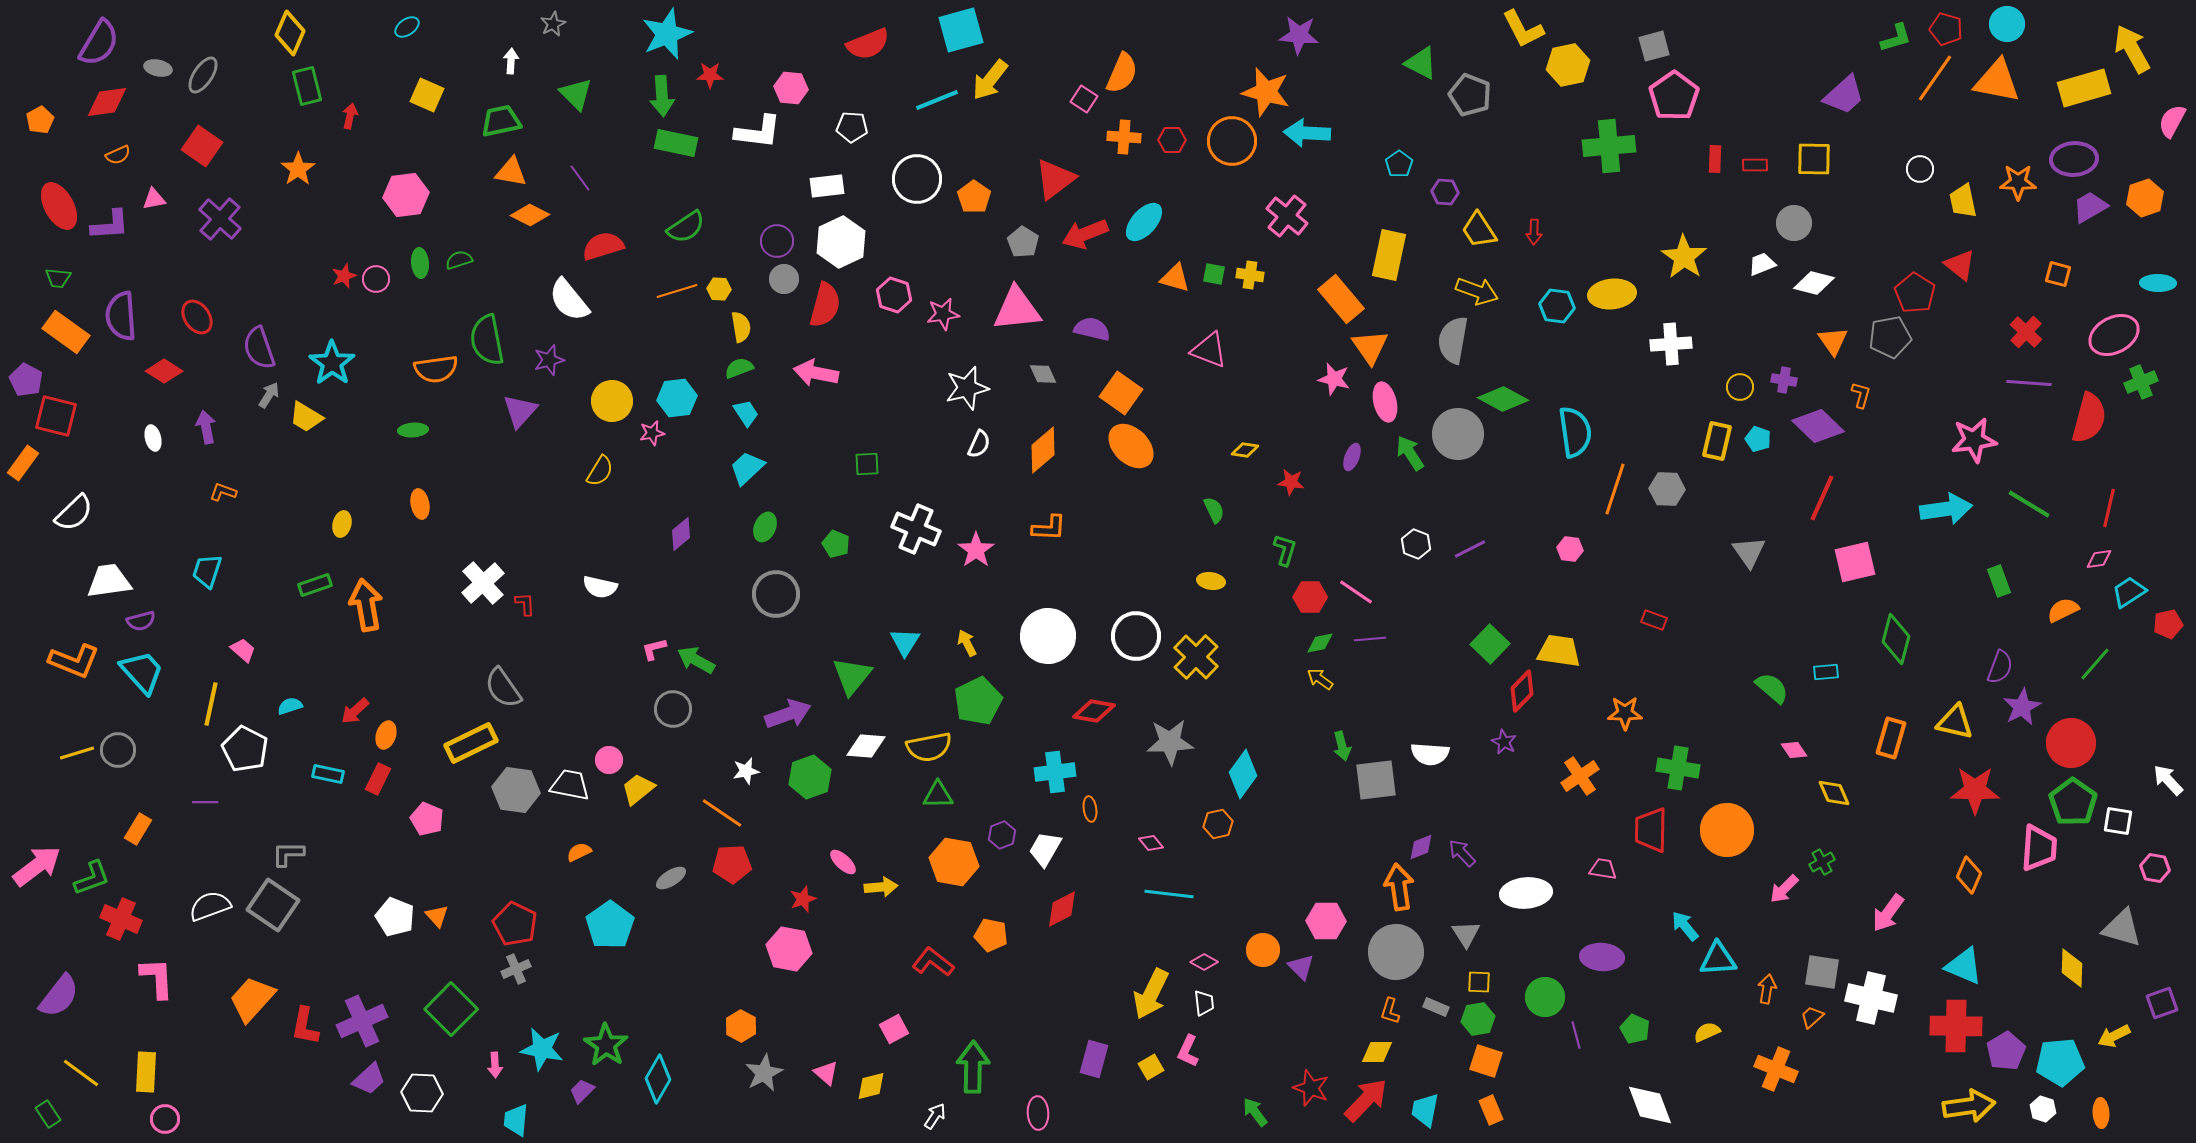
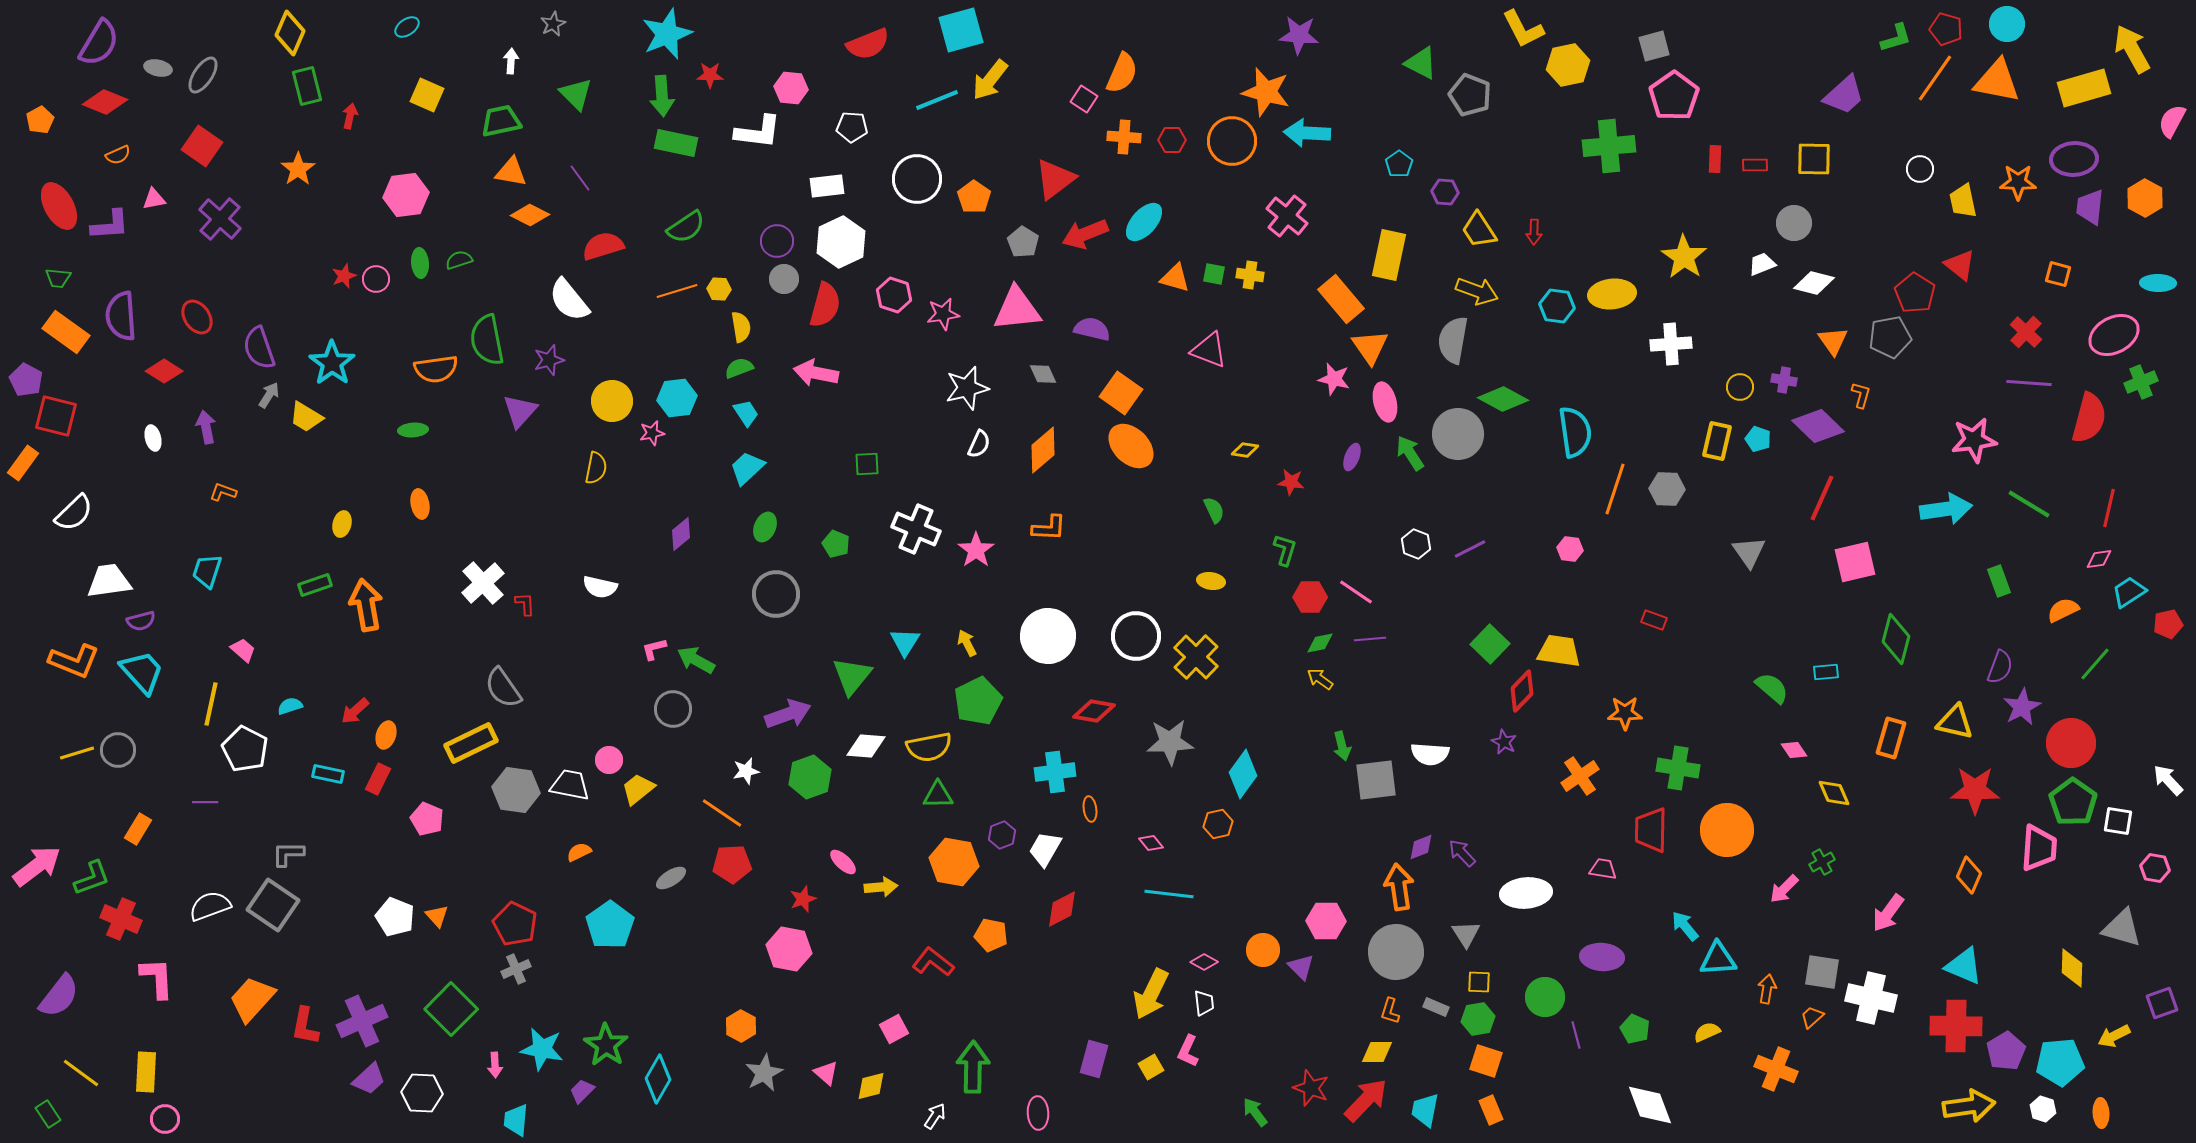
red diamond at (107, 102): moved 2 px left; rotated 30 degrees clockwise
orange hexagon at (2145, 198): rotated 12 degrees counterclockwise
purple trapezoid at (2090, 207): rotated 54 degrees counterclockwise
yellow semicircle at (600, 471): moved 4 px left, 3 px up; rotated 20 degrees counterclockwise
